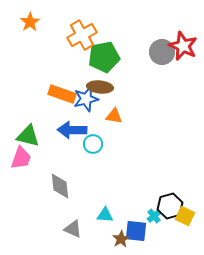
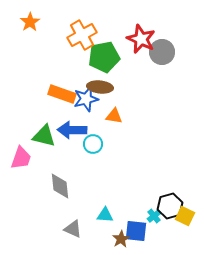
red star: moved 42 px left, 7 px up
green triangle: moved 16 px right
